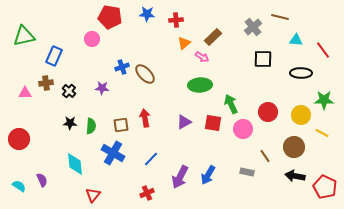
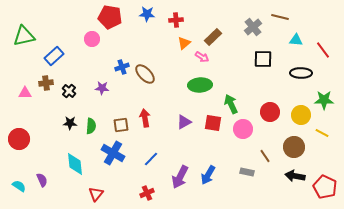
blue rectangle at (54, 56): rotated 24 degrees clockwise
red circle at (268, 112): moved 2 px right
red triangle at (93, 195): moved 3 px right, 1 px up
